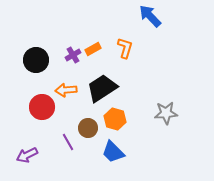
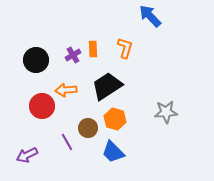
orange rectangle: rotated 63 degrees counterclockwise
black trapezoid: moved 5 px right, 2 px up
red circle: moved 1 px up
gray star: moved 1 px up
purple line: moved 1 px left
